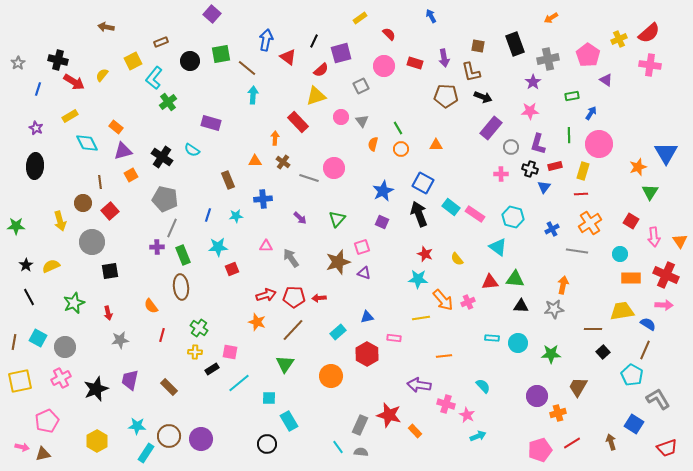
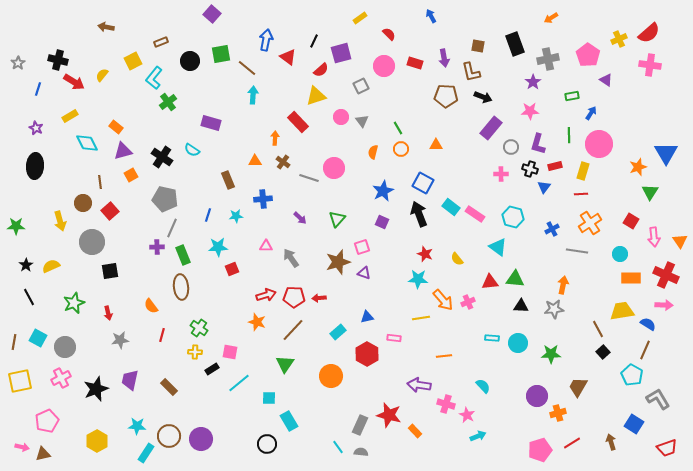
orange semicircle at (373, 144): moved 8 px down
brown line at (593, 329): moved 5 px right; rotated 60 degrees clockwise
